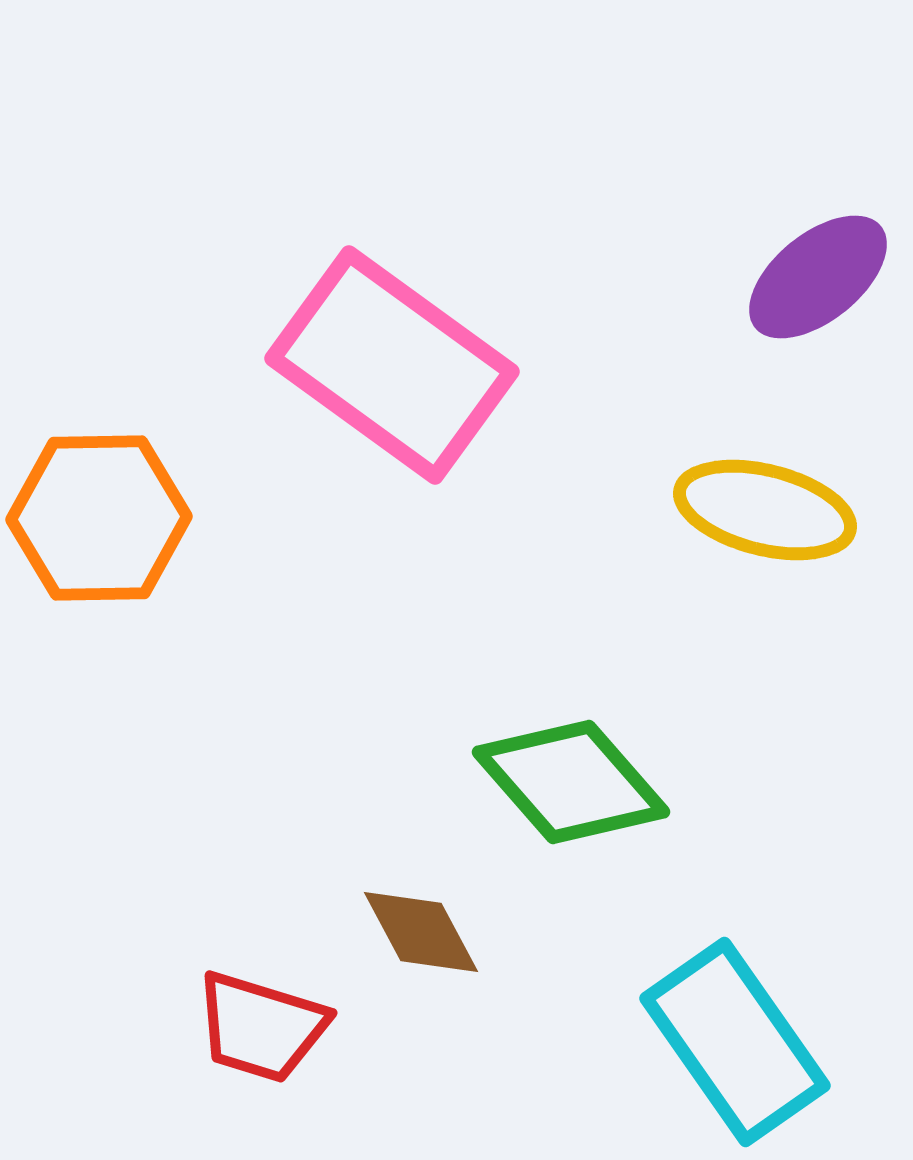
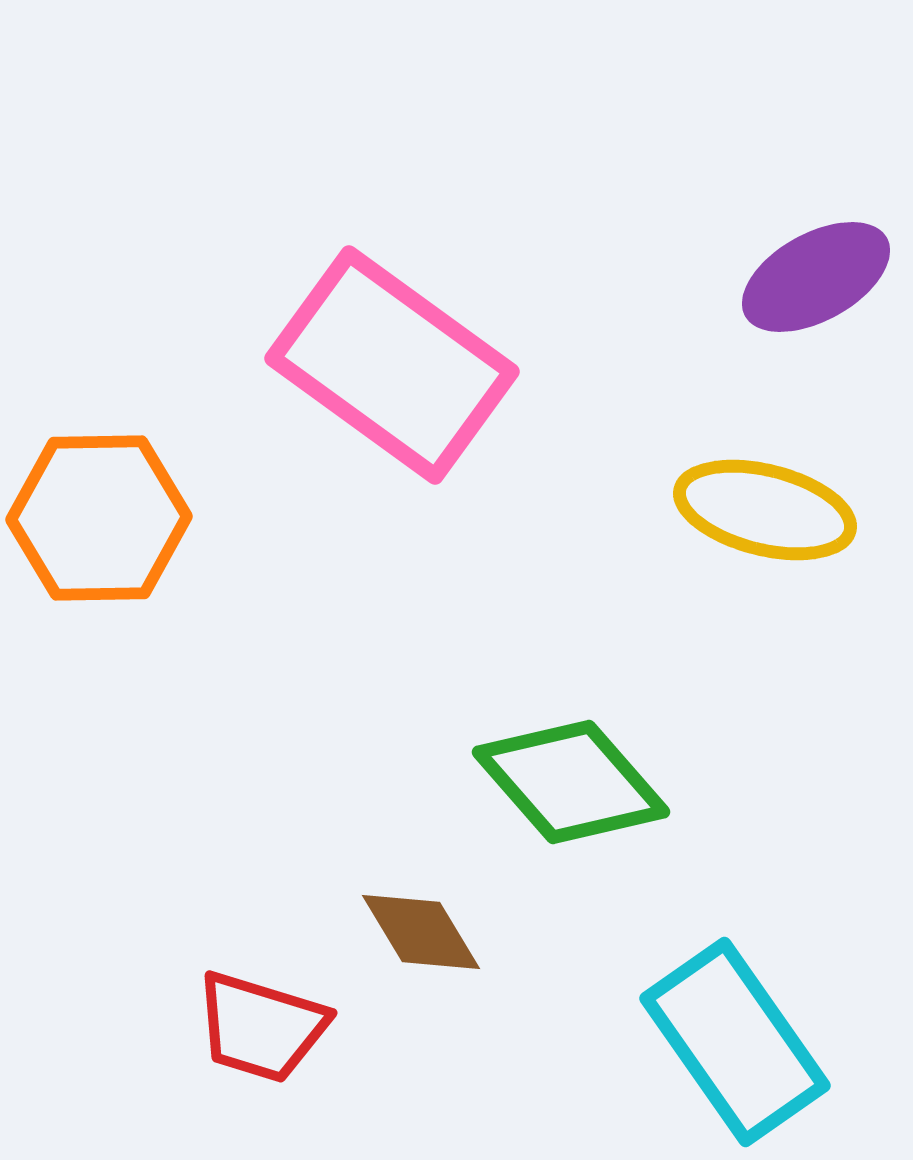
purple ellipse: moved 2 px left; rotated 10 degrees clockwise
brown diamond: rotated 3 degrees counterclockwise
